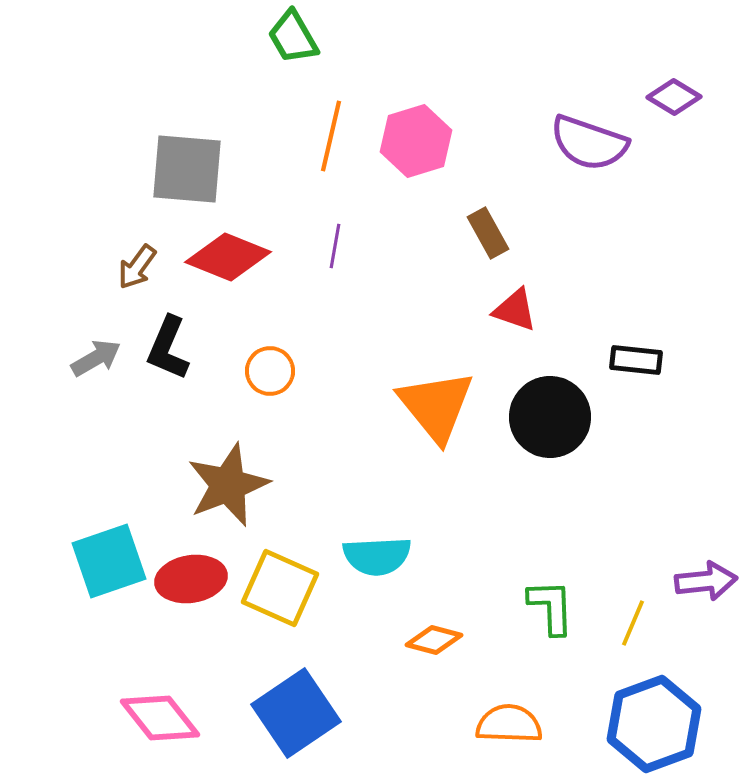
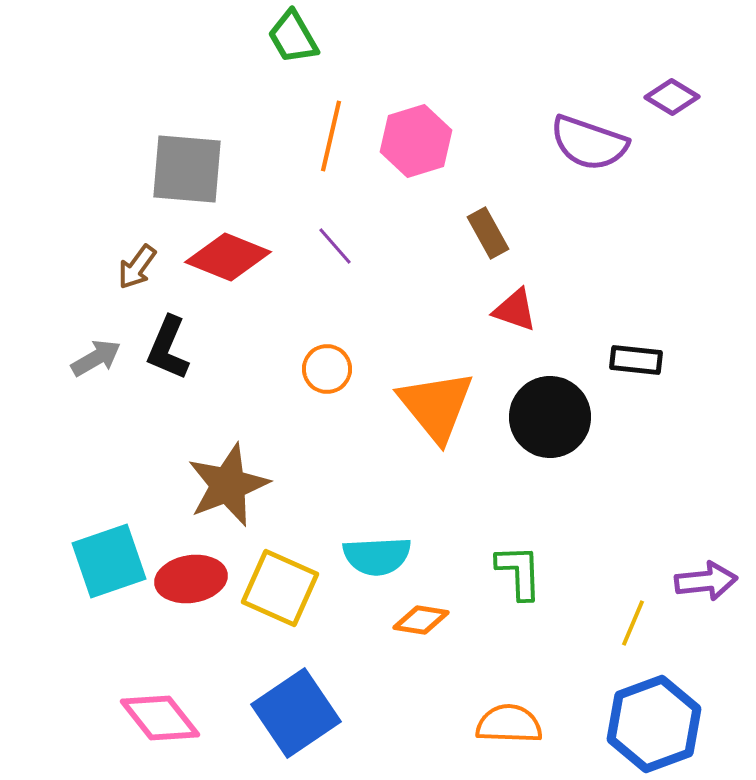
purple diamond: moved 2 px left
purple line: rotated 51 degrees counterclockwise
orange circle: moved 57 px right, 2 px up
green L-shape: moved 32 px left, 35 px up
orange diamond: moved 13 px left, 20 px up; rotated 6 degrees counterclockwise
